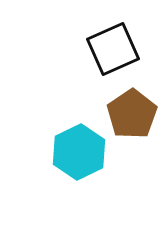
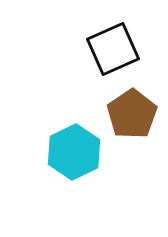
cyan hexagon: moved 5 px left
